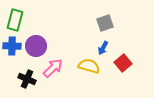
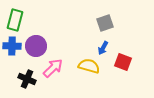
red square: moved 1 px up; rotated 30 degrees counterclockwise
